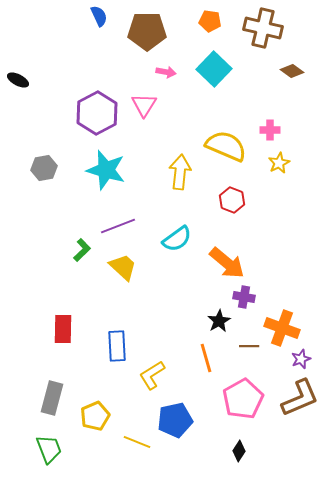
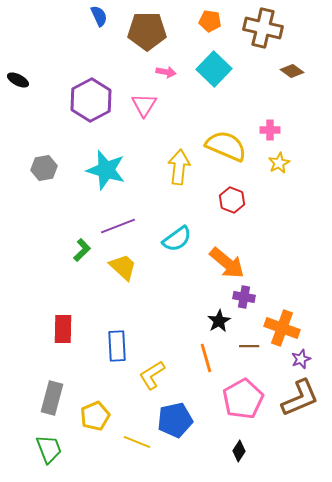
purple hexagon: moved 6 px left, 13 px up
yellow arrow: moved 1 px left, 5 px up
